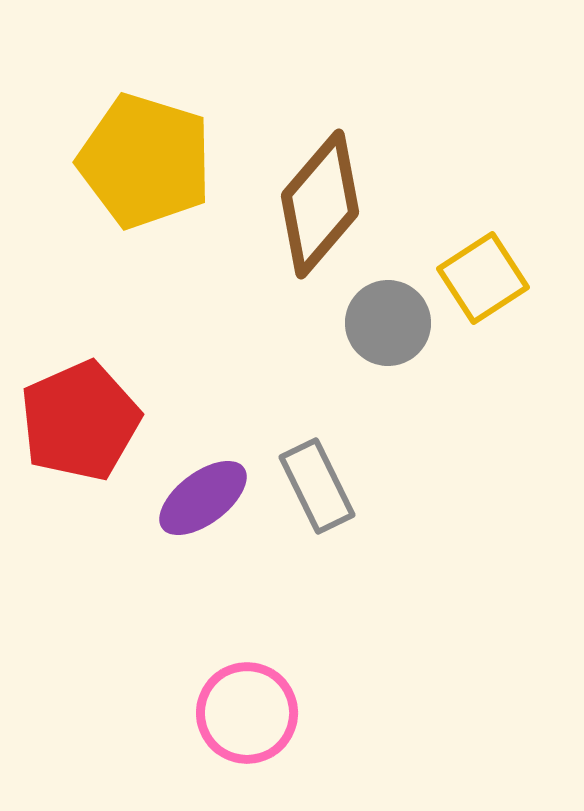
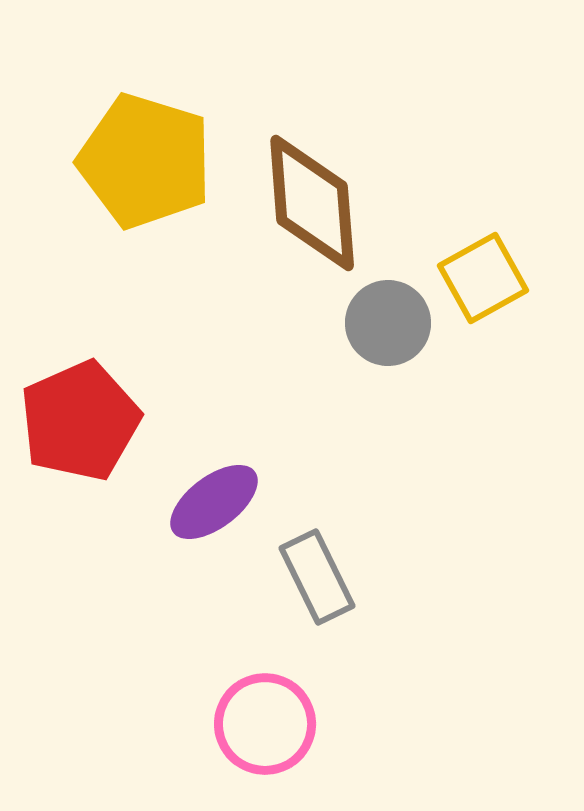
brown diamond: moved 8 px left, 1 px up; rotated 45 degrees counterclockwise
yellow square: rotated 4 degrees clockwise
gray rectangle: moved 91 px down
purple ellipse: moved 11 px right, 4 px down
pink circle: moved 18 px right, 11 px down
